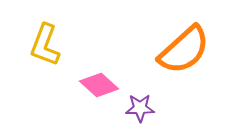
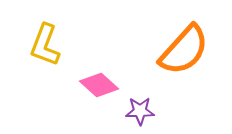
orange semicircle: rotated 6 degrees counterclockwise
purple star: moved 3 px down
